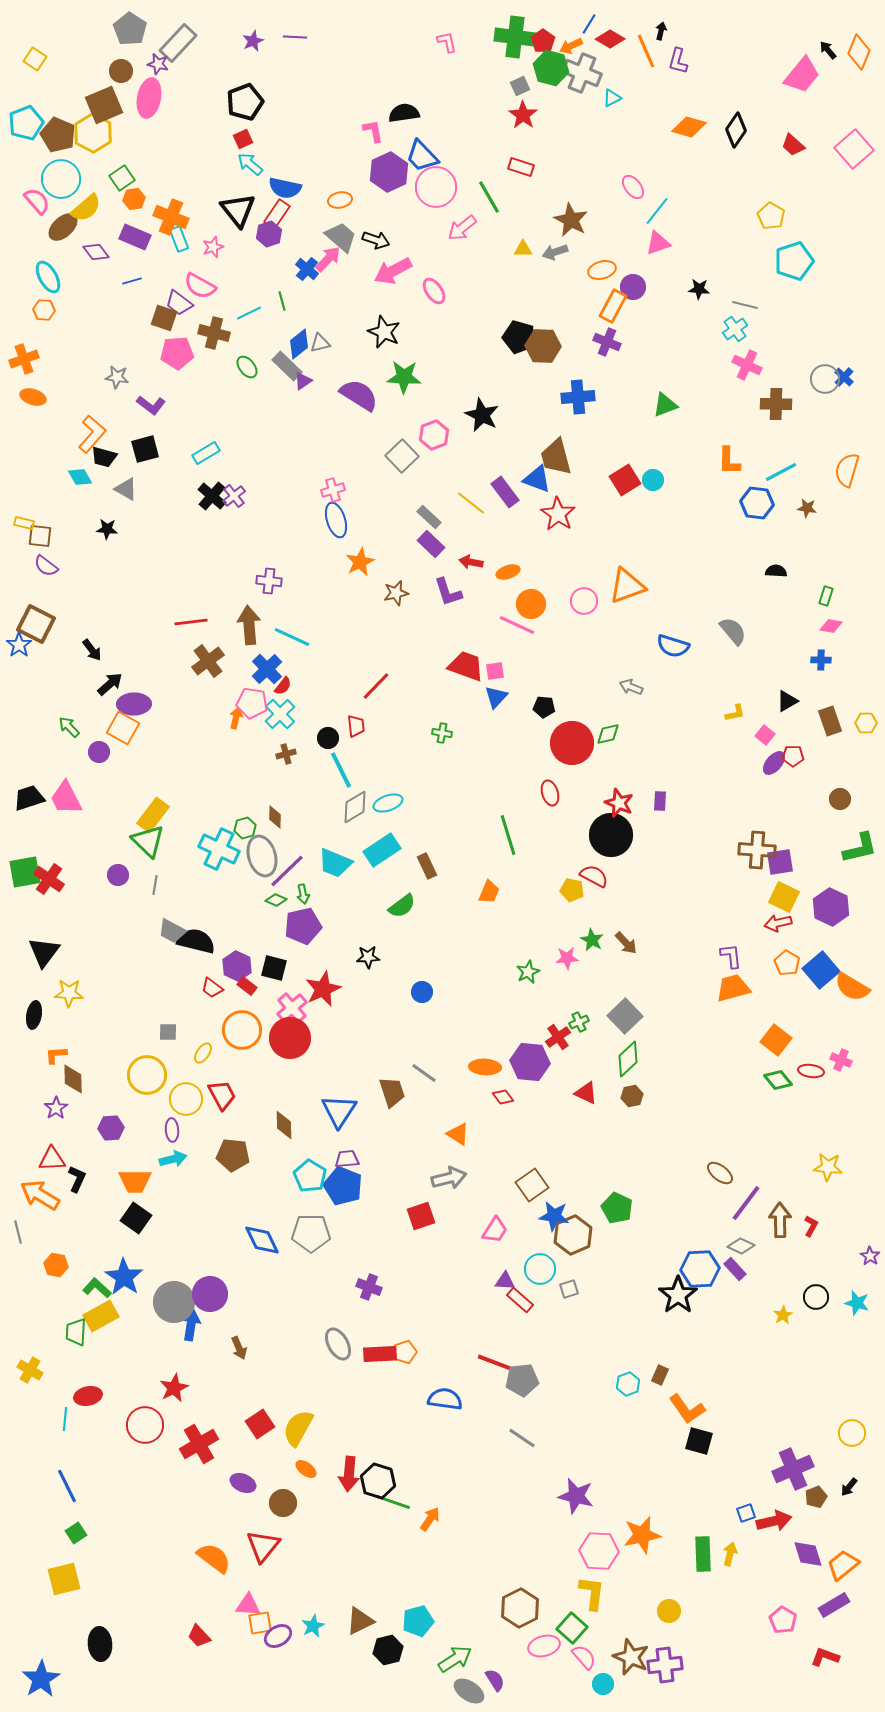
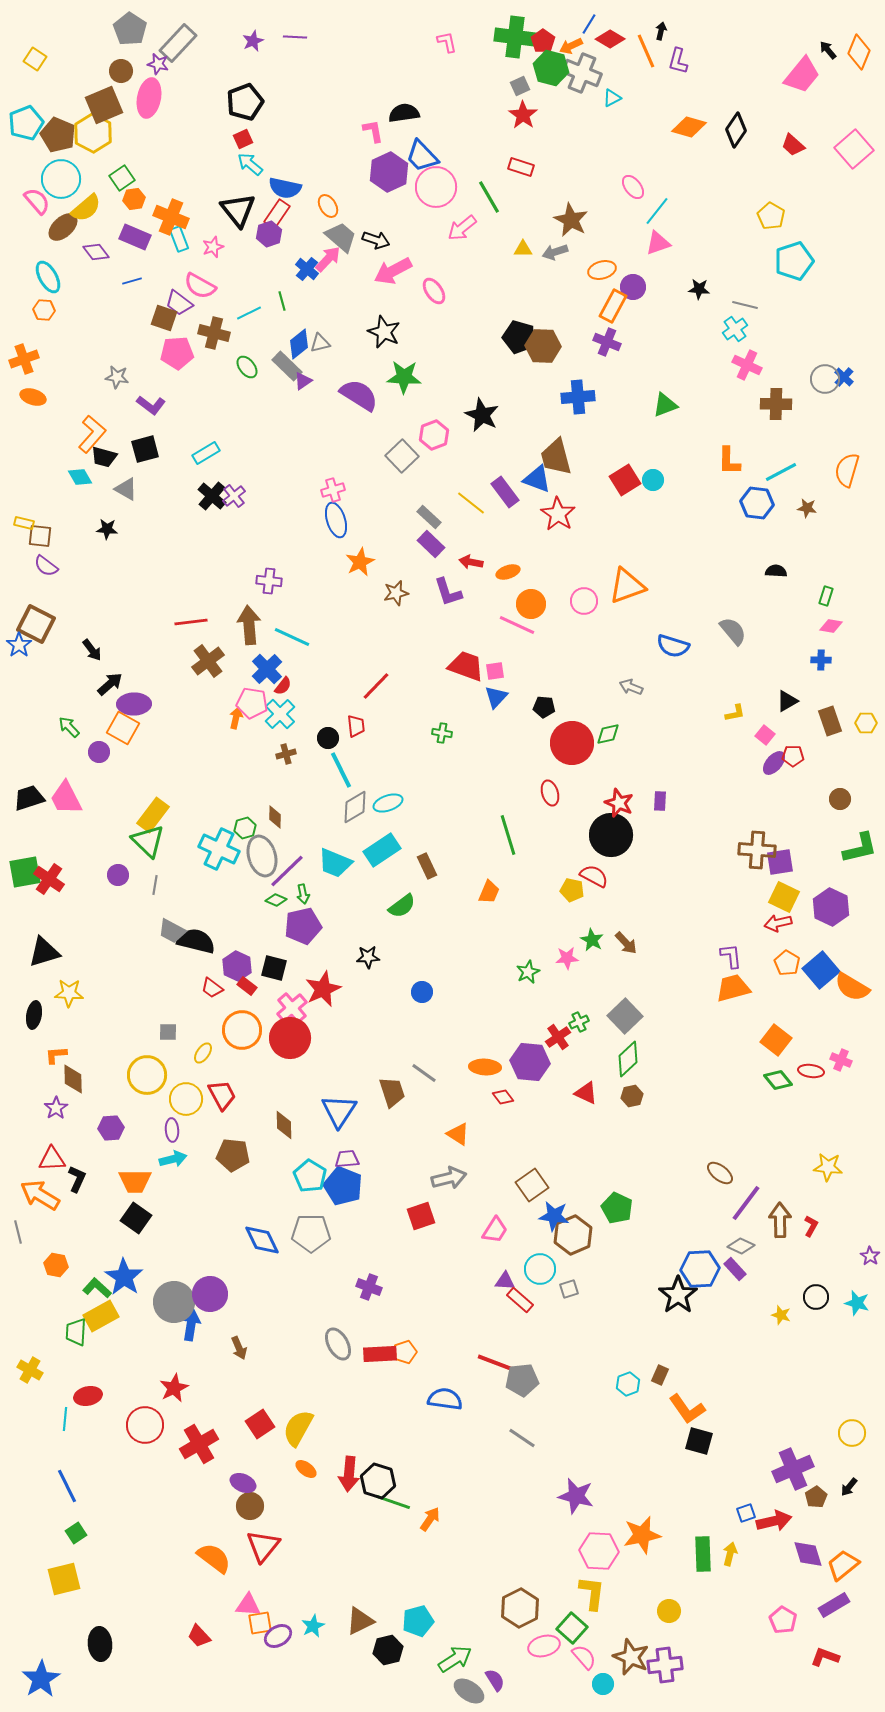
orange ellipse at (340, 200): moved 12 px left, 6 px down; rotated 70 degrees clockwise
black triangle at (44, 952): rotated 36 degrees clockwise
yellow star at (783, 1315): moved 2 px left; rotated 24 degrees counterclockwise
brown pentagon at (816, 1497): rotated 10 degrees counterclockwise
brown circle at (283, 1503): moved 33 px left, 3 px down
